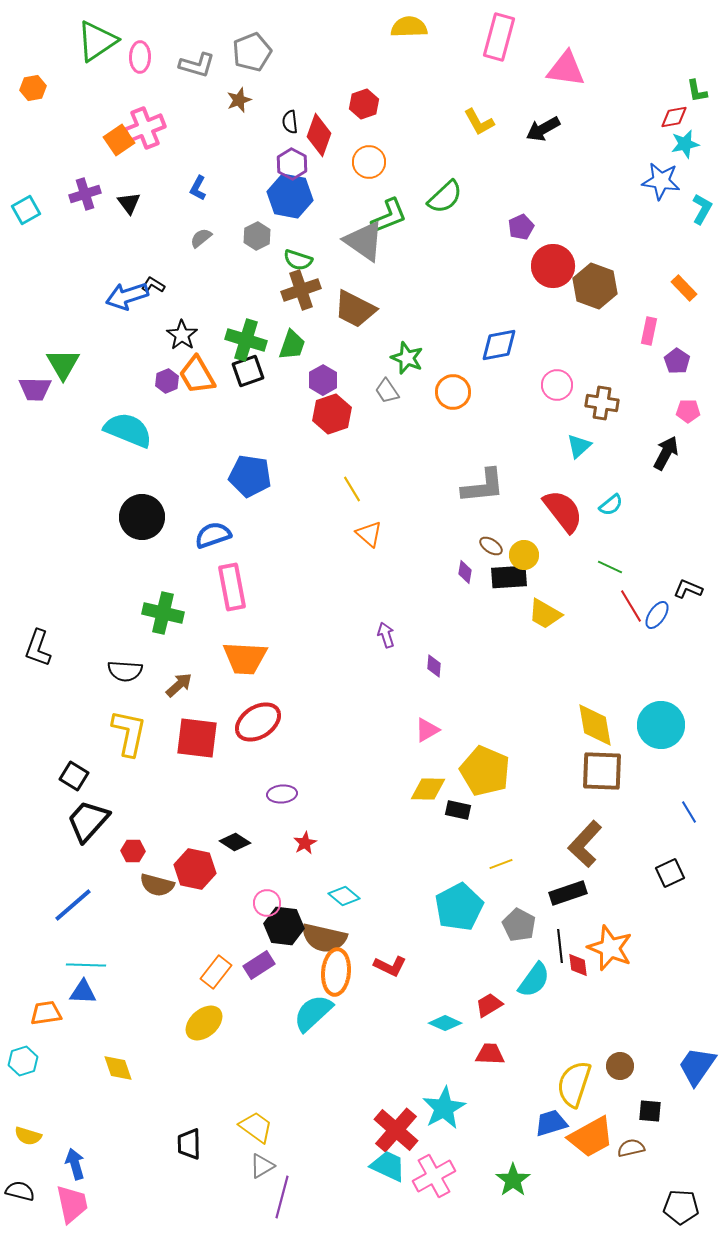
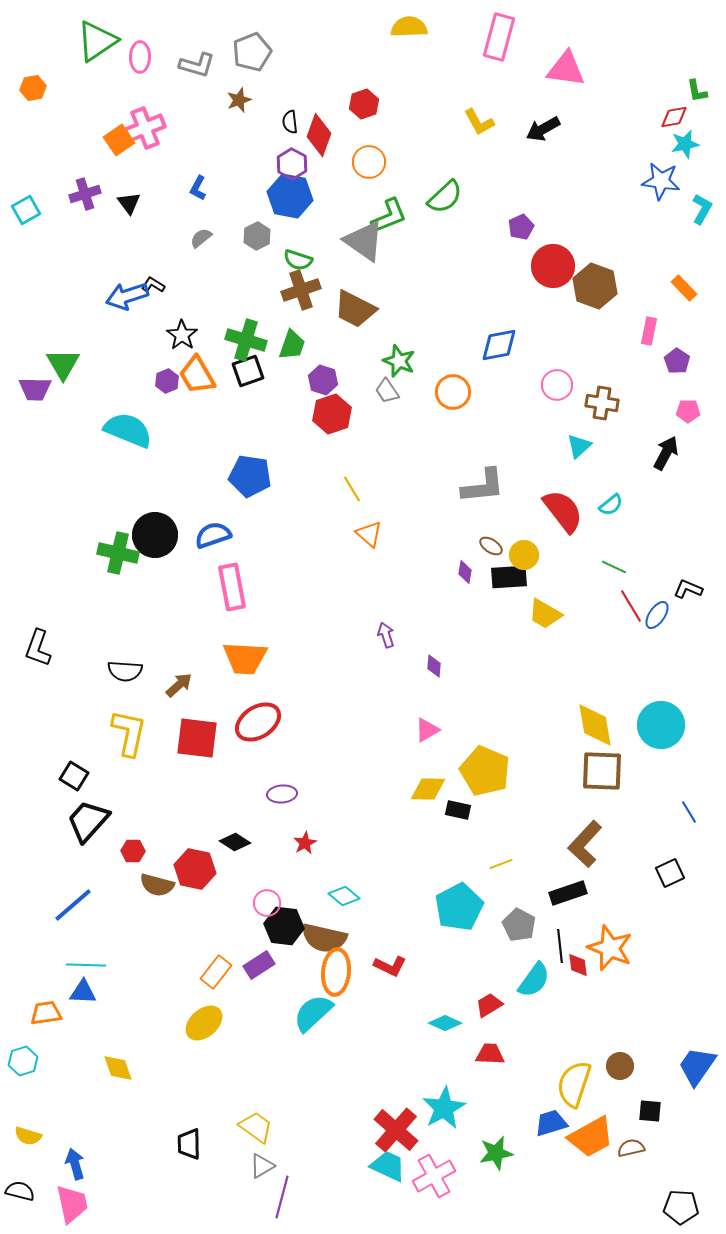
green star at (407, 358): moved 8 px left, 3 px down
purple hexagon at (323, 380): rotated 12 degrees counterclockwise
black circle at (142, 517): moved 13 px right, 18 px down
green line at (610, 567): moved 4 px right
green cross at (163, 613): moved 45 px left, 60 px up
green star at (513, 1180): moved 17 px left, 27 px up; rotated 24 degrees clockwise
